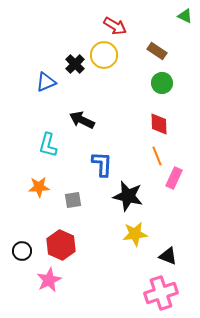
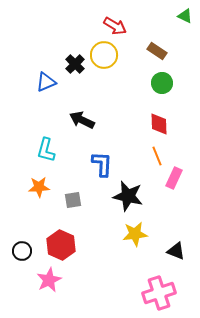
cyan L-shape: moved 2 px left, 5 px down
black triangle: moved 8 px right, 5 px up
pink cross: moved 2 px left
